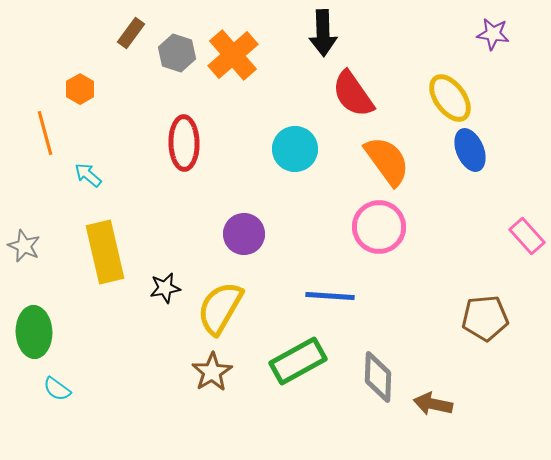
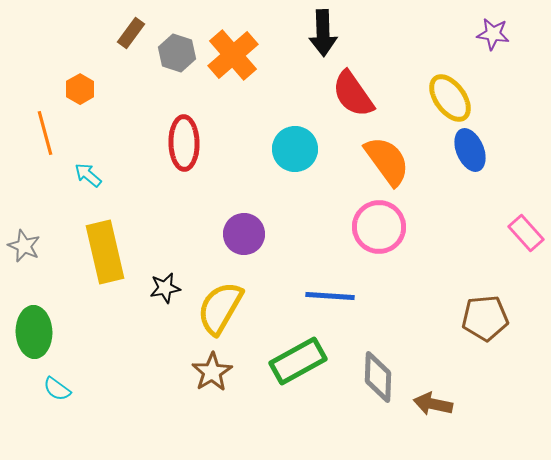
pink rectangle: moved 1 px left, 3 px up
